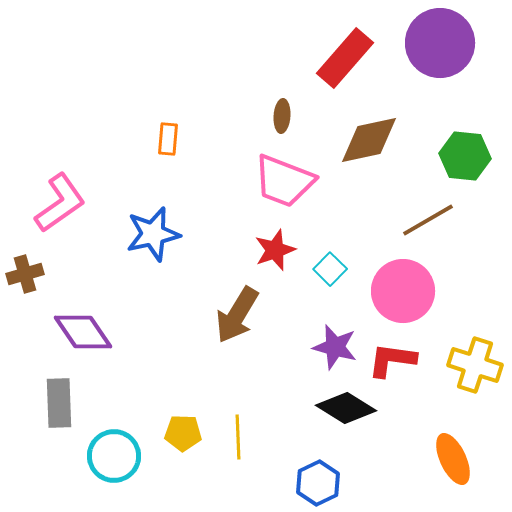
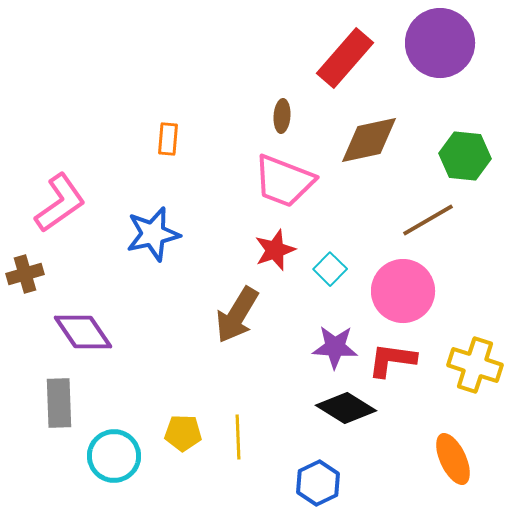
purple star: rotated 12 degrees counterclockwise
